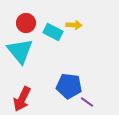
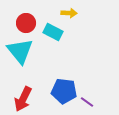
yellow arrow: moved 5 px left, 12 px up
blue pentagon: moved 5 px left, 5 px down
red arrow: moved 1 px right
